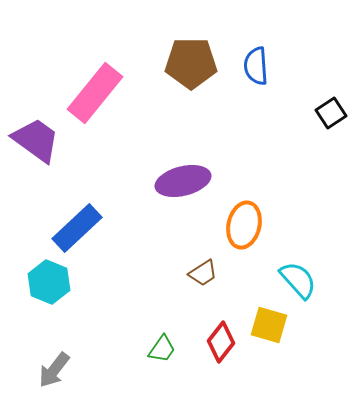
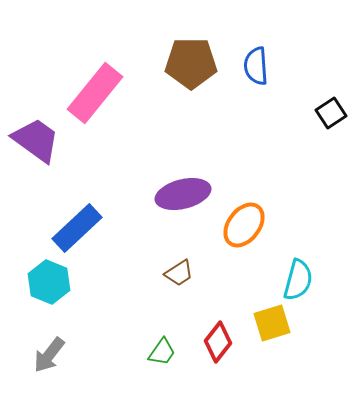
purple ellipse: moved 13 px down
orange ellipse: rotated 24 degrees clockwise
brown trapezoid: moved 24 px left
cyan semicircle: rotated 57 degrees clockwise
yellow square: moved 3 px right, 2 px up; rotated 33 degrees counterclockwise
red diamond: moved 3 px left
green trapezoid: moved 3 px down
gray arrow: moved 5 px left, 15 px up
